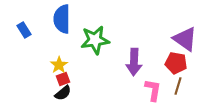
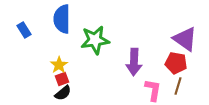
red square: moved 1 px left
